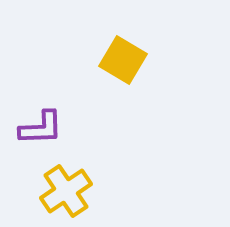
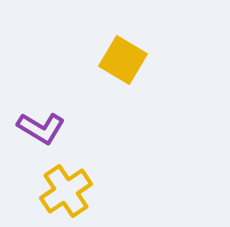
purple L-shape: rotated 33 degrees clockwise
